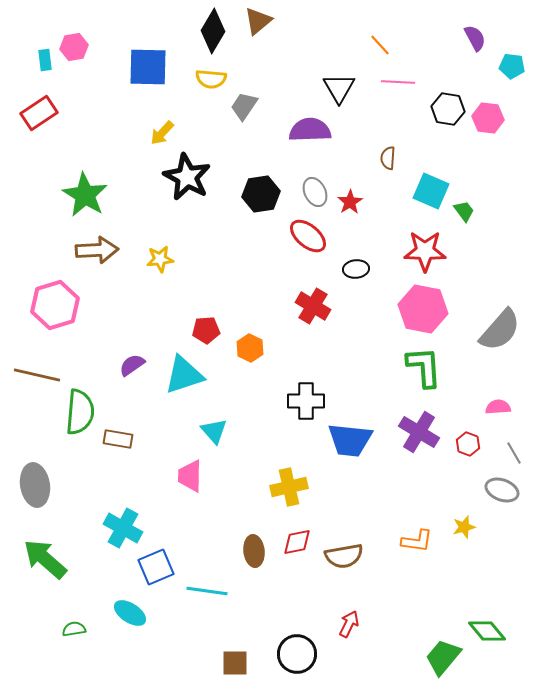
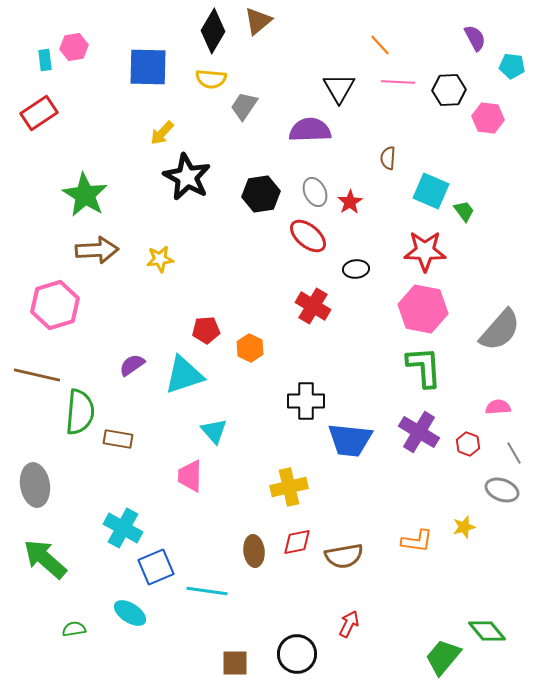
black hexagon at (448, 109): moved 1 px right, 19 px up; rotated 12 degrees counterclockwise
